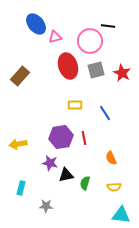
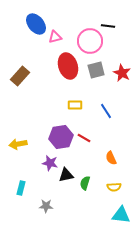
blue line: moved 1 px right, 2 px up
red line: rotated 48 degrees counterclockwise
